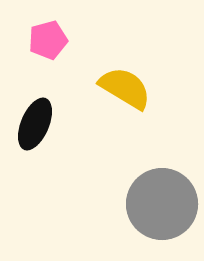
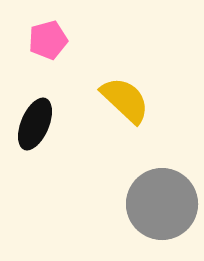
yellow semicircle: moved 12 px down; rotated 12 degrees clockwise
